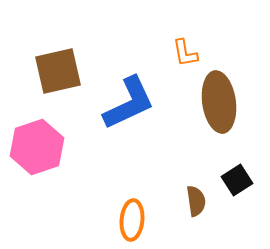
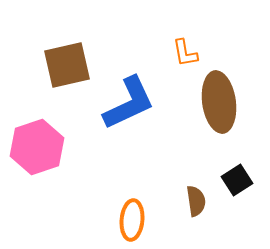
brown square: moved 9 px right, 6 px up
